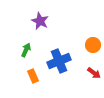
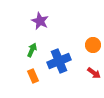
green arrow: moved 6 px right
